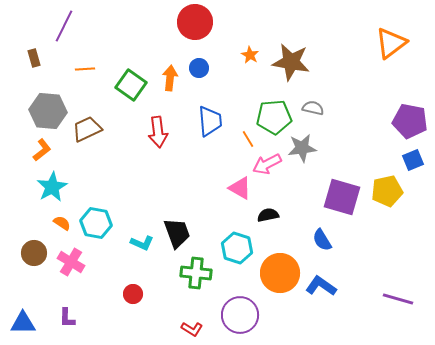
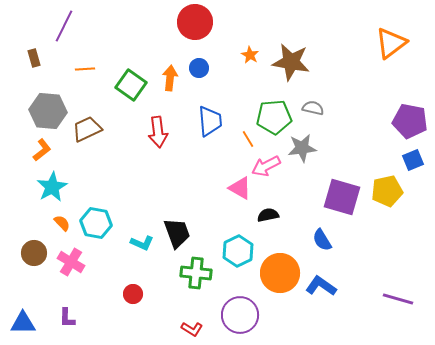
pink arrow at (267, 164): moved 1 px left, 2 px down
orange semicircle at (62, 223): rotated 12 degrees clockwise
cyan hexagon at (237, 248): moved 1 px right, 3 px down; rotated 16 degrees clockwise
